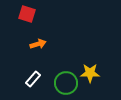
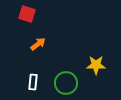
orange arrow: rotated 21 degrees counterclockwise
yellow star: moved 6 px right, 8 px up
white rectangle: moved 3 px down; rotated 35 degrees counterclockwise
